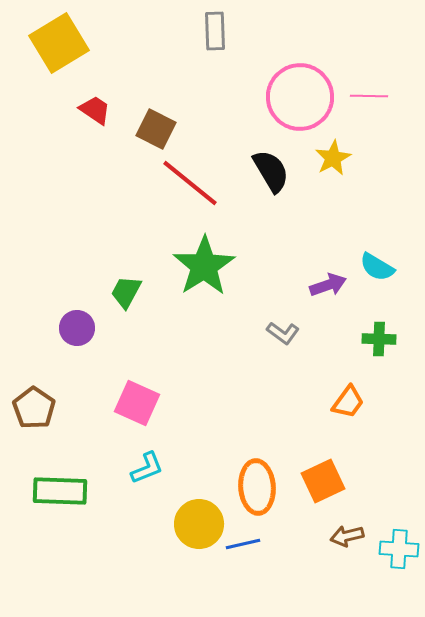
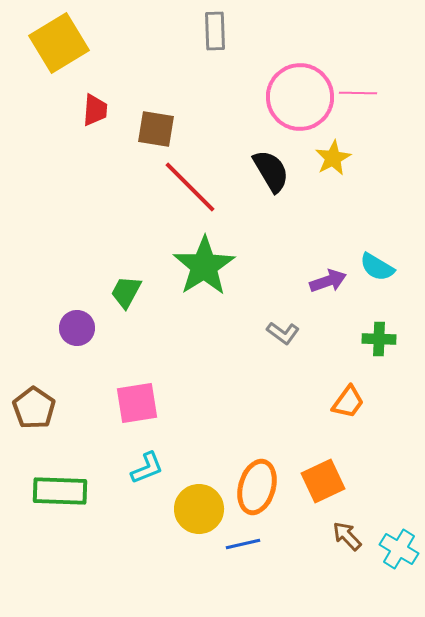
pink line: moved 11 px left, 3 px up
red trapezoid: rotated 60 degrees clockwise
brown square: rotated 18 degrees counterclockwise
red line: moved 4 px down; rotated 6 degrees clockwise
purple arrow: moved 4 px up
pink square: rotated 33 degrees counterclockwise
orange ellipse: rotated 20 degrees clockwise
yellow circle: moved 15 px up
brown arrow: rotated 60 degrees clockwise
cyan cross: rotated 27 degrees clockwise
